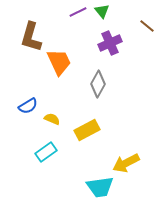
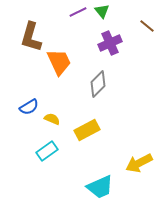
gray diamond: rotated 16 degrees clockwise
blue semicircle: moved 1 px right, 1 px down
cyan rectangle: moved 1 px right, 1 px up
yellow arrow: moved 13 px right
cyan trapezoid: rotated 16 degrees counterclockwise
